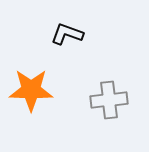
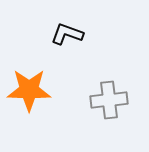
orange star: moved 2 px left
